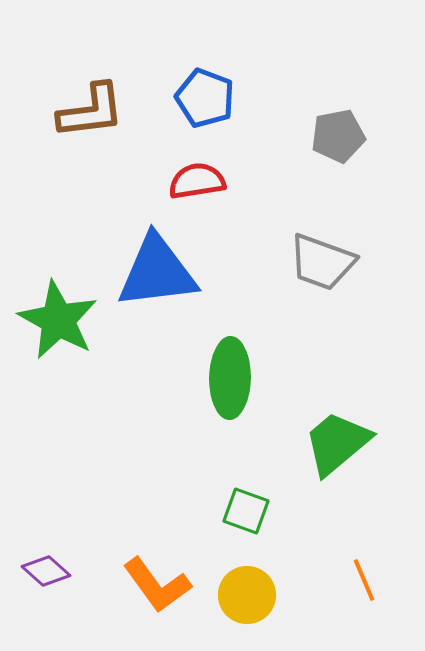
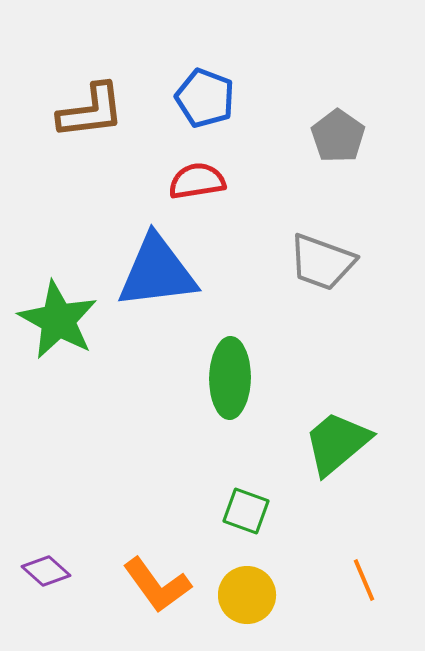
gray pentagon: rotated 26 degrees counterclockwise
